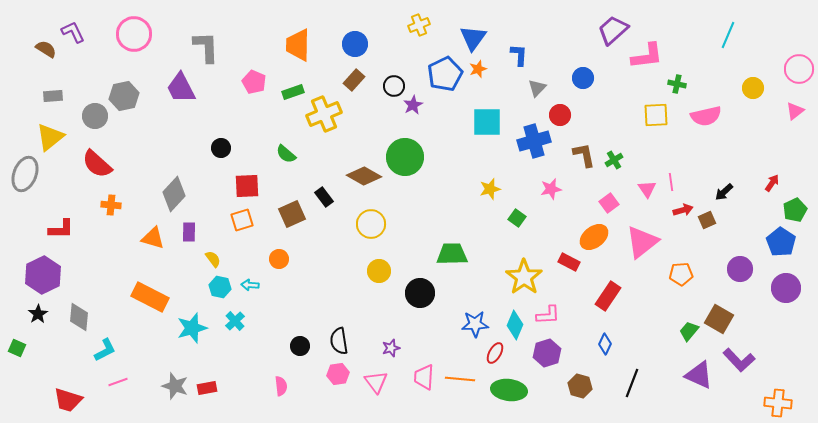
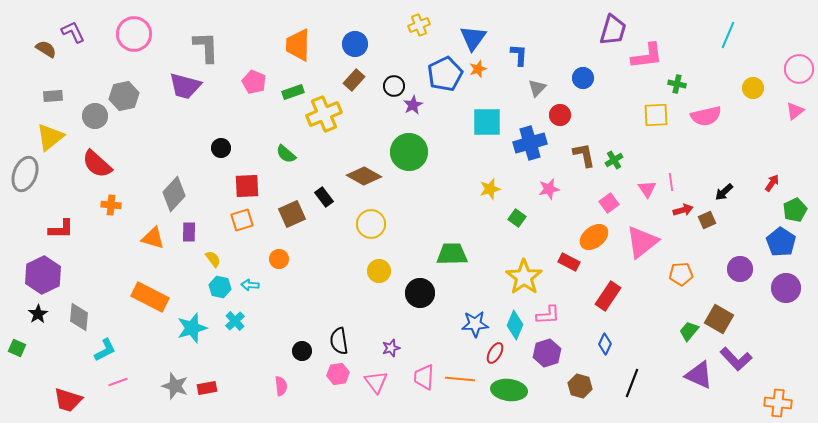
purple trapezoid at (613, 30): rotated 148 degrees clockwise
purple trapezoid at (181, 88): moved 4 px right, 2 px up; rotated 48 degrees counterclockwise
blue cross at (534, 141): moved 4 px left, 2 px down
green circle at (405, 157): moved 4 px right, 5 px up
pink star at (551, 189): moved 2 px left
black circle at (300, 346): moved 2 px right, 5 px down
purple L-shape at (739, 360): moved 3 px left, 1 px up
